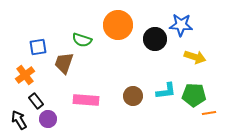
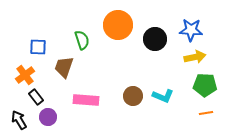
blue star: moved 10 px right, 5 px down
green semicircle: rotated 126 degrees counterclockwise
blue square: rotated 12 degrees clockwise
yellow arrow: rotated 30 degrees counterclockwise
brown trapezoid: moved 4 px down
cyan L-shape: moved 3 px left, 5 px down; rotated 30 degrees clockwise
green pentagon: moved 11 px right, 10 px up
black rectangle: moved 4 px up
orange line: moved 3 px left
purple circle: moved 2 px up
